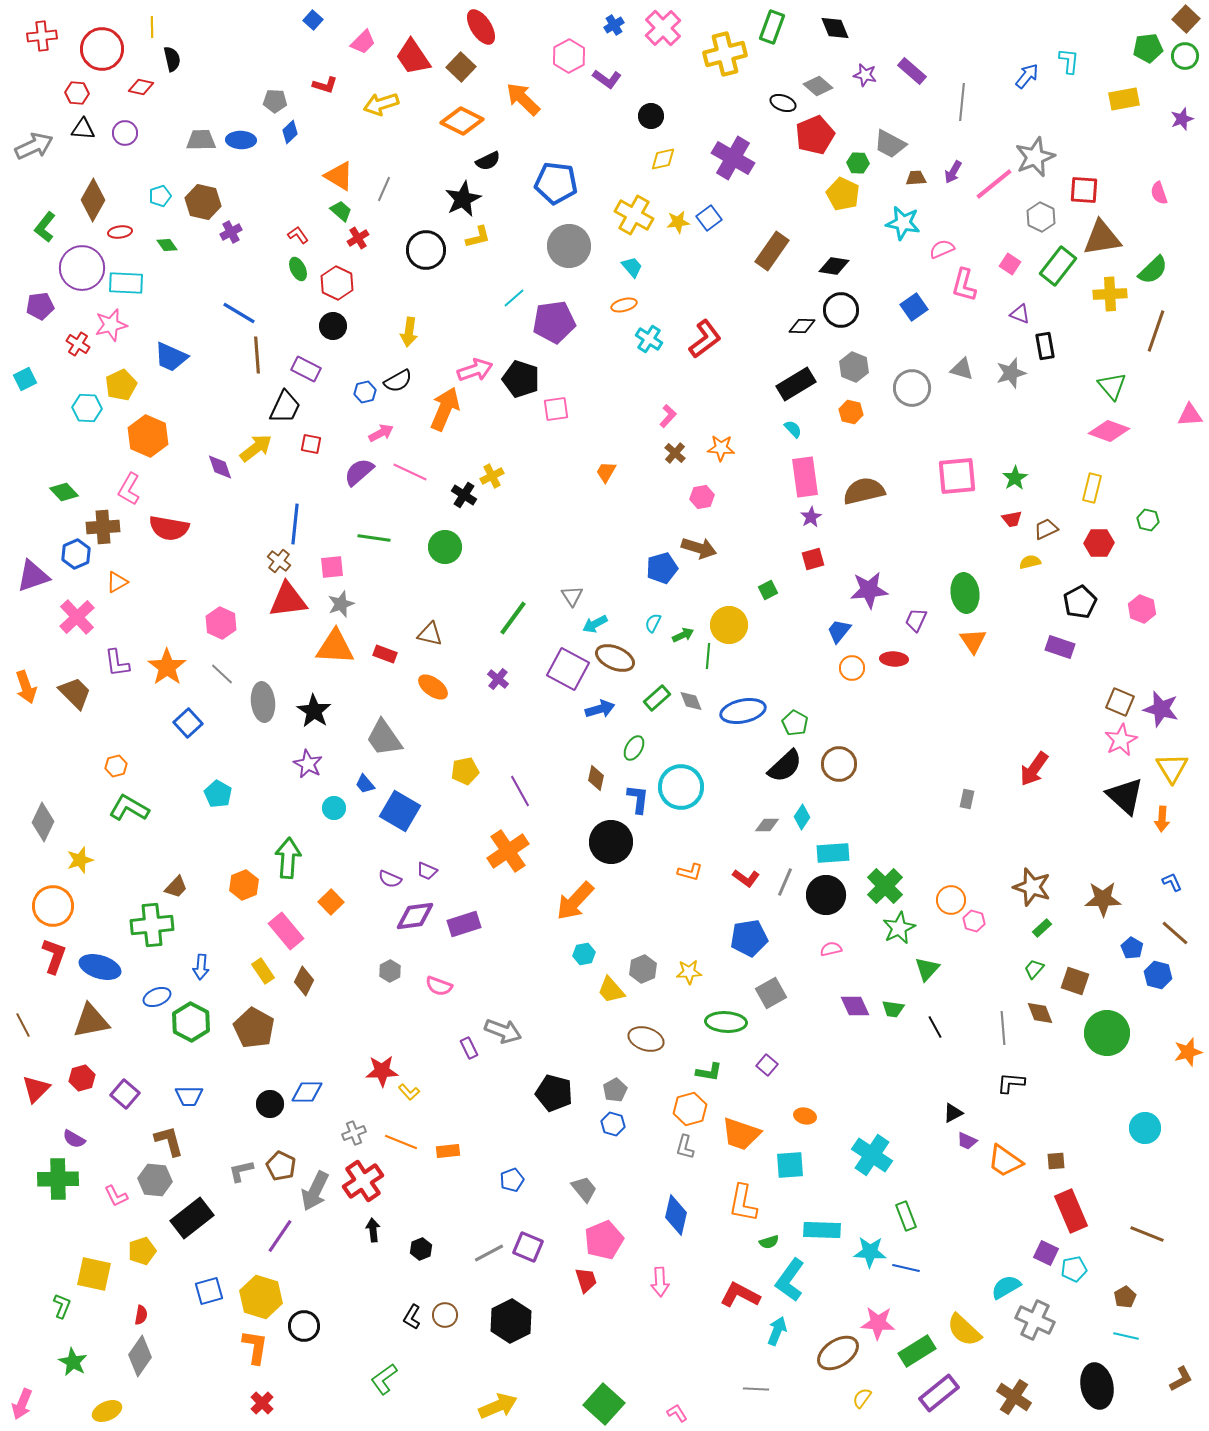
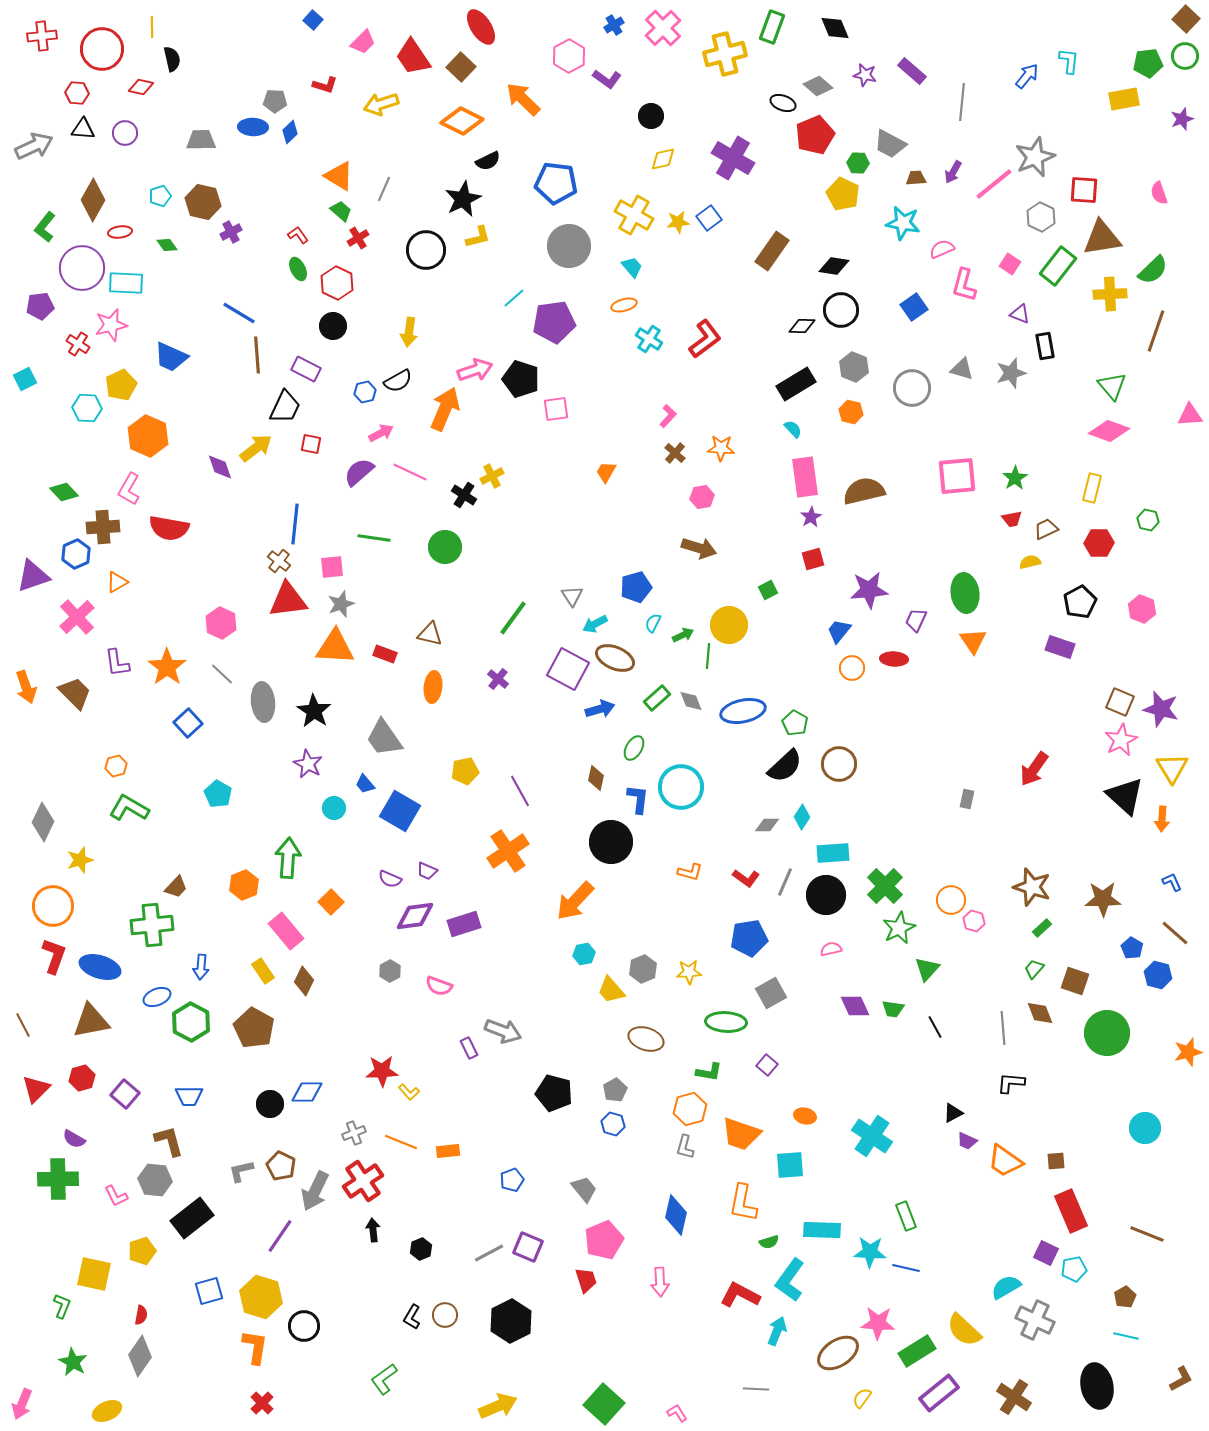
green pentagon at (1148, 48): moved 15 px down
blue ellipse at (241, 140): moved 12 px right, 13 px up
blue pentagon at (662, 568): moved 26 px left, 19 px down
orange ellipse at (433, 687): rotated 60 degrees clockwise
cyan cross at (872, 1155): moved 19 px up
